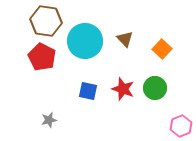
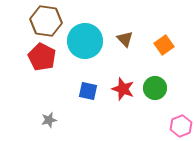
orange square: moved 2 px right, 4 px up; rotated 12 degrees clockwise
